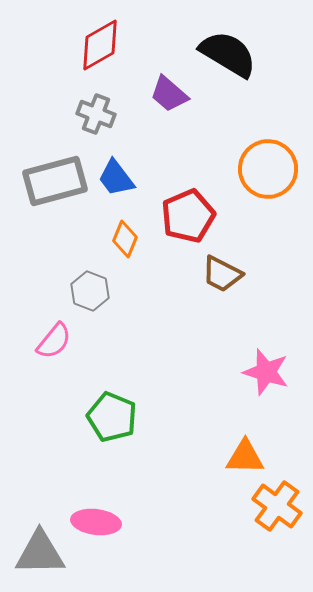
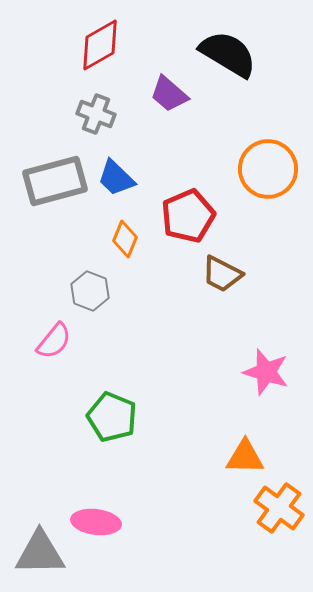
blue trapezoid: rotated 9 degrees counterclockwise
orange cross: moved 2 px right, 2 px down
